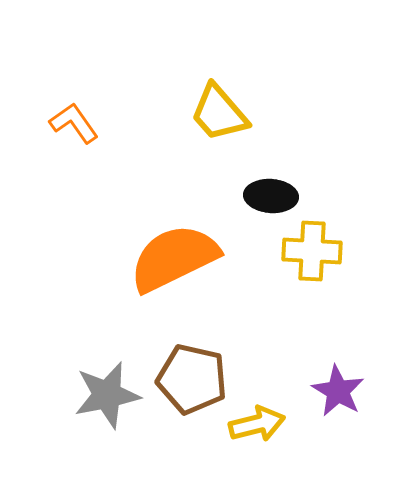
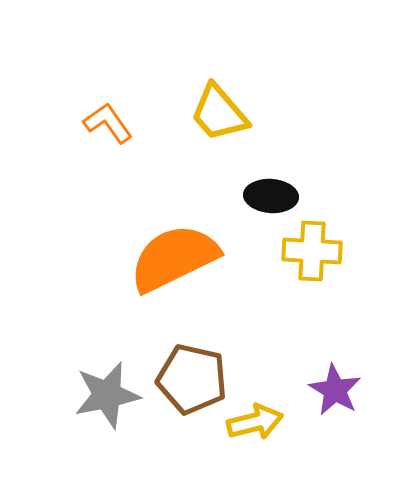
orange L-shape: moved 34 px right
purple star: moved 3 px left, 1 px up
yellow arrow: moved 2 px left, 2 px up
